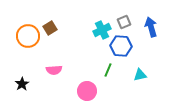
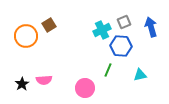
brown square: moved 1 px left, 3 px up
orange circle: moved 2 px left
pink semicircle: moved 10 px left, 10 px down
pink circle: moved 2 px left, 3 px up
